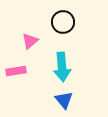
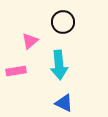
cyan arrow: moved 3 px left, 2 px up
blue triangle: moved 3 px down; rotated 24 degrees counterclockwise
